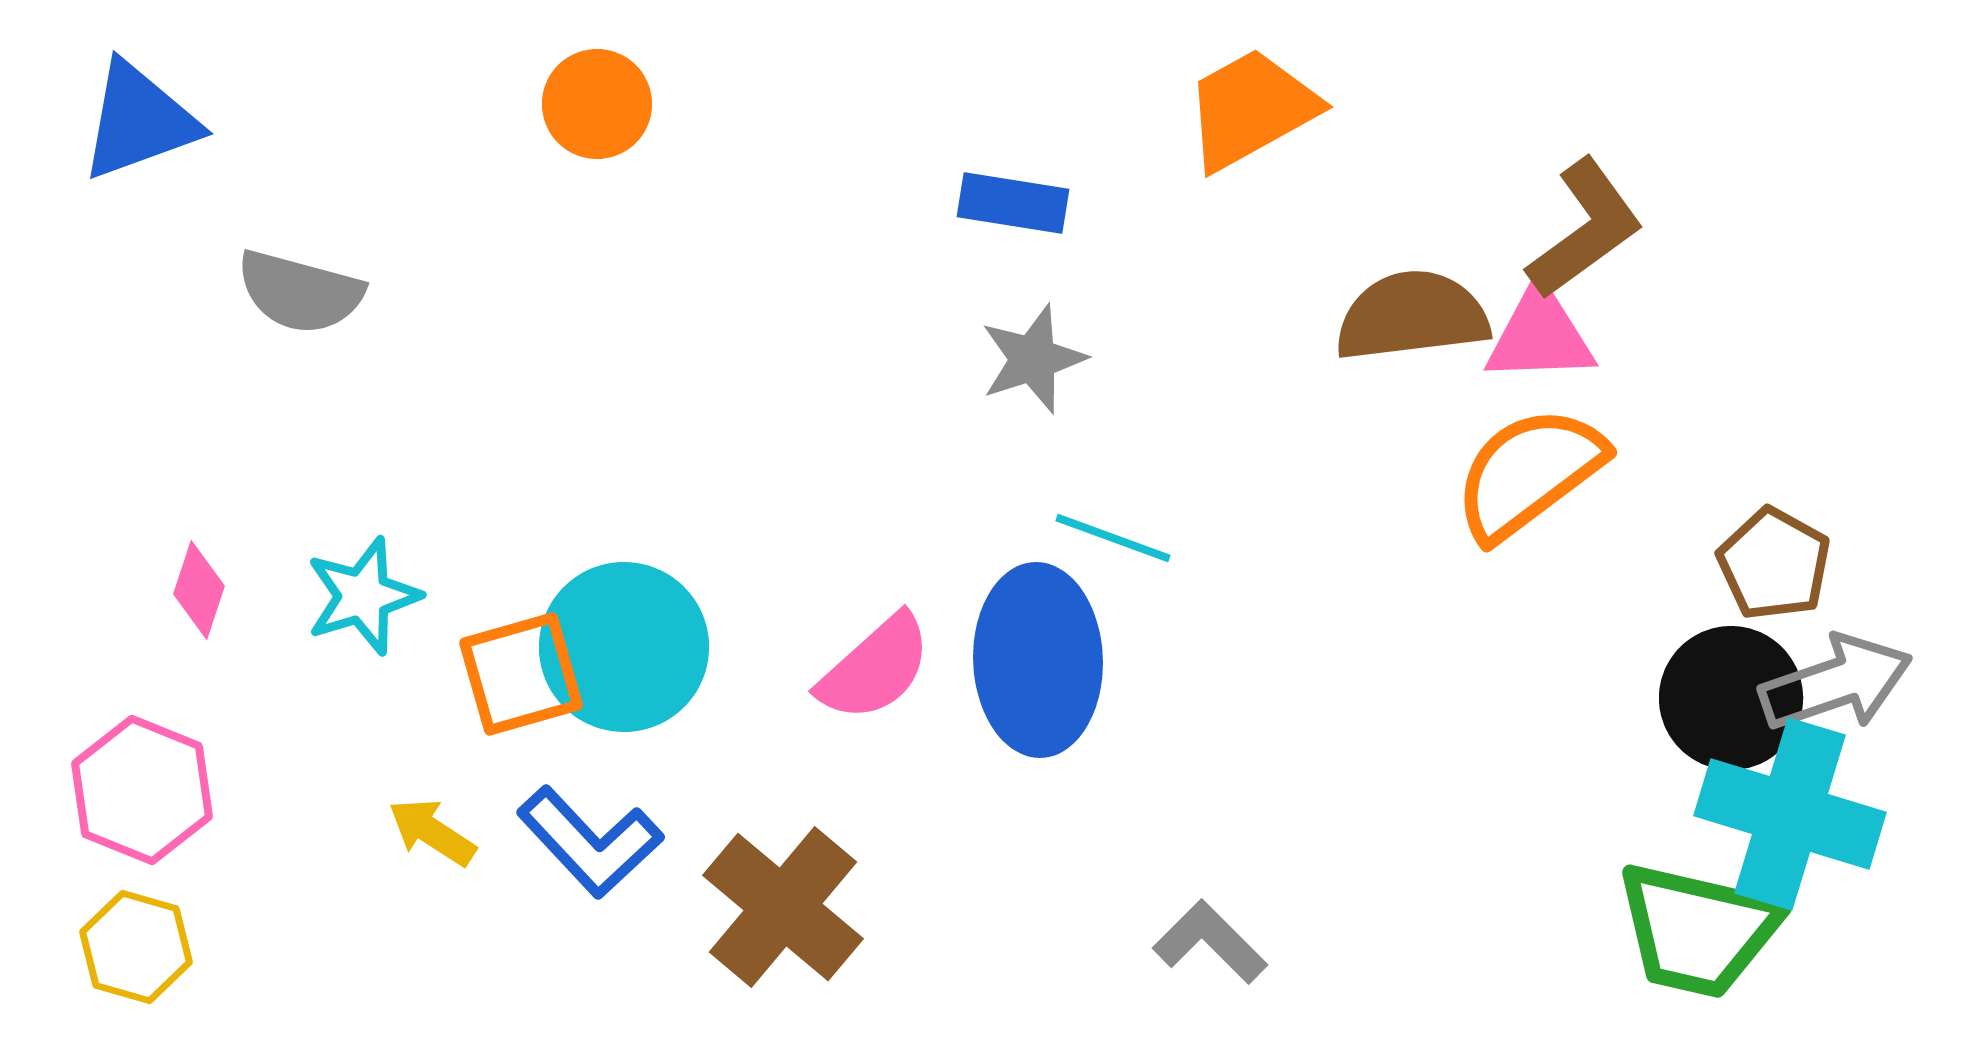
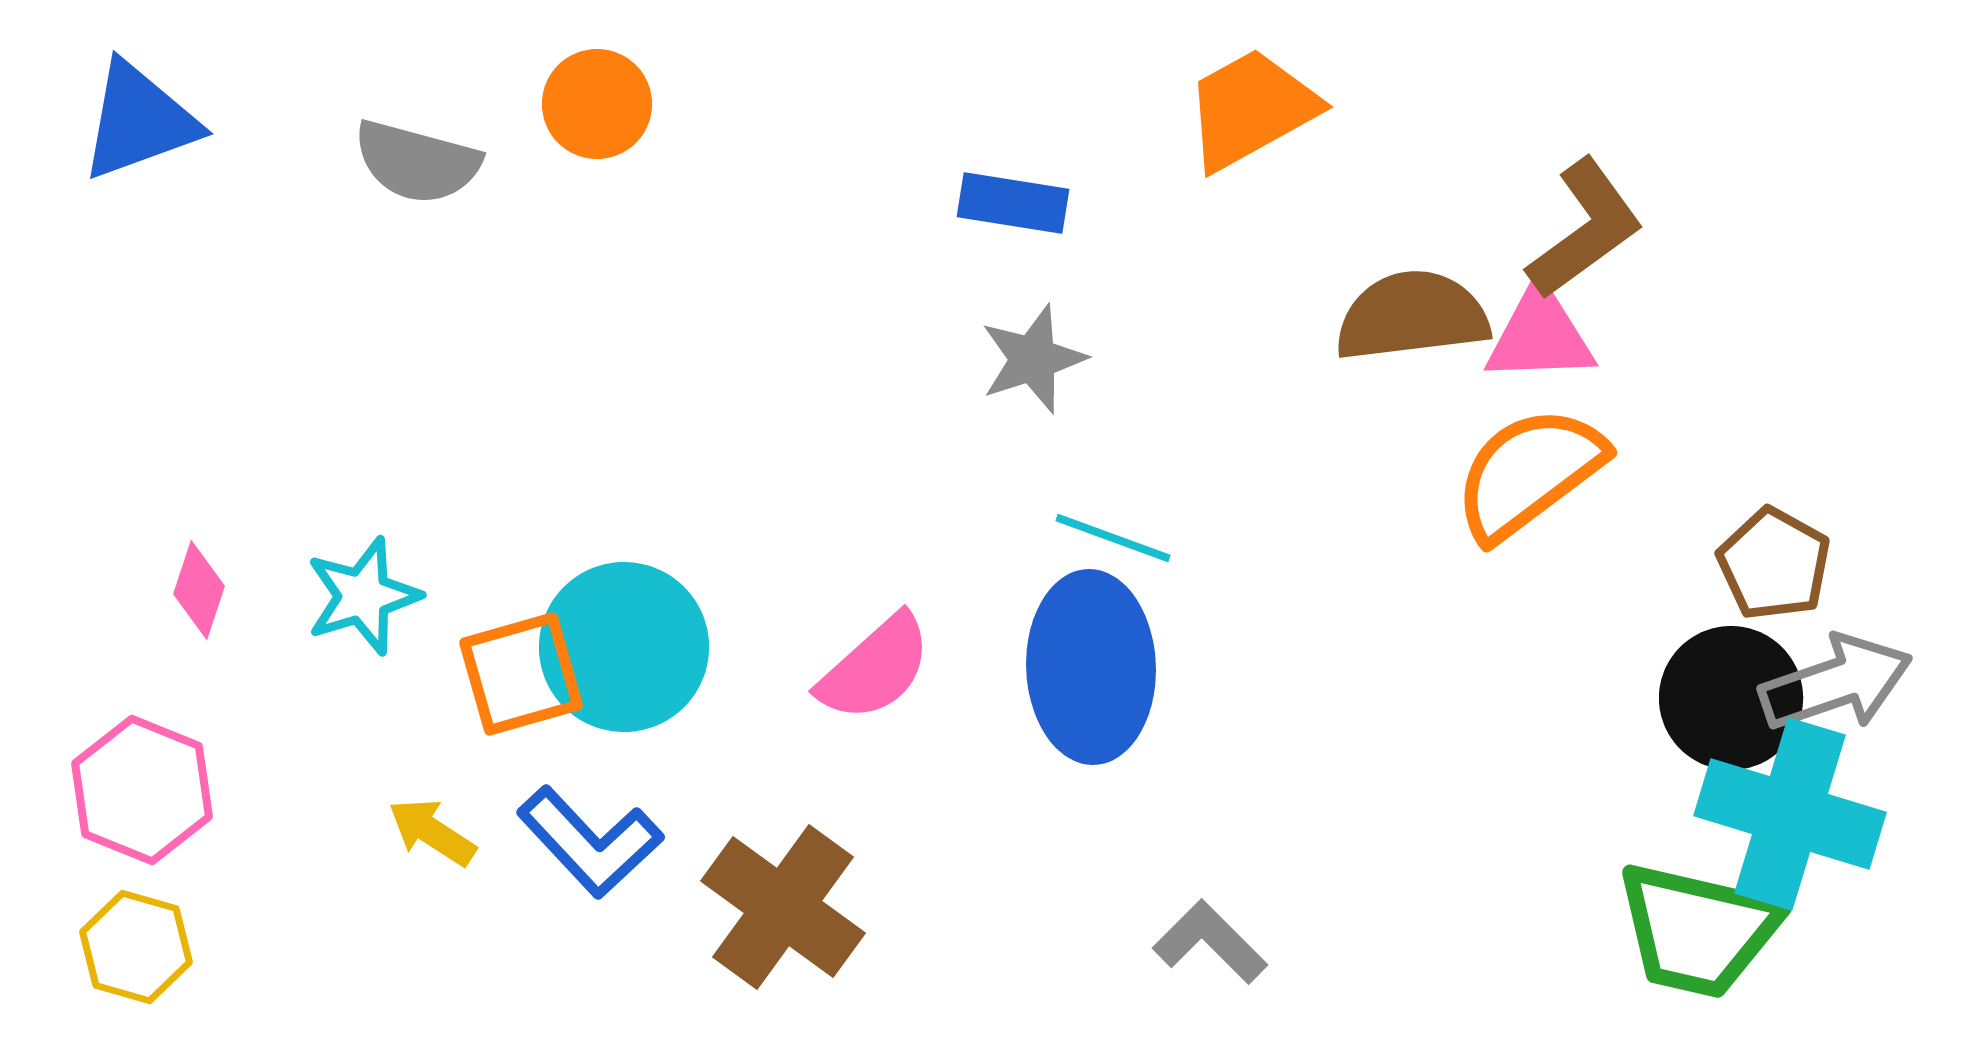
gray semicircle: moved 117 px right, 130 px up
blue ellipse: moved 53 px right, 7 px down
brown cross: rotated 4 degrees counterclockwise
